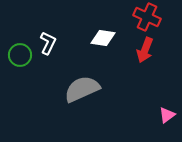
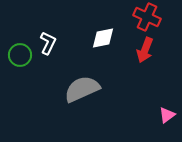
white diamond: rotated 20 degrees counterclockwise
